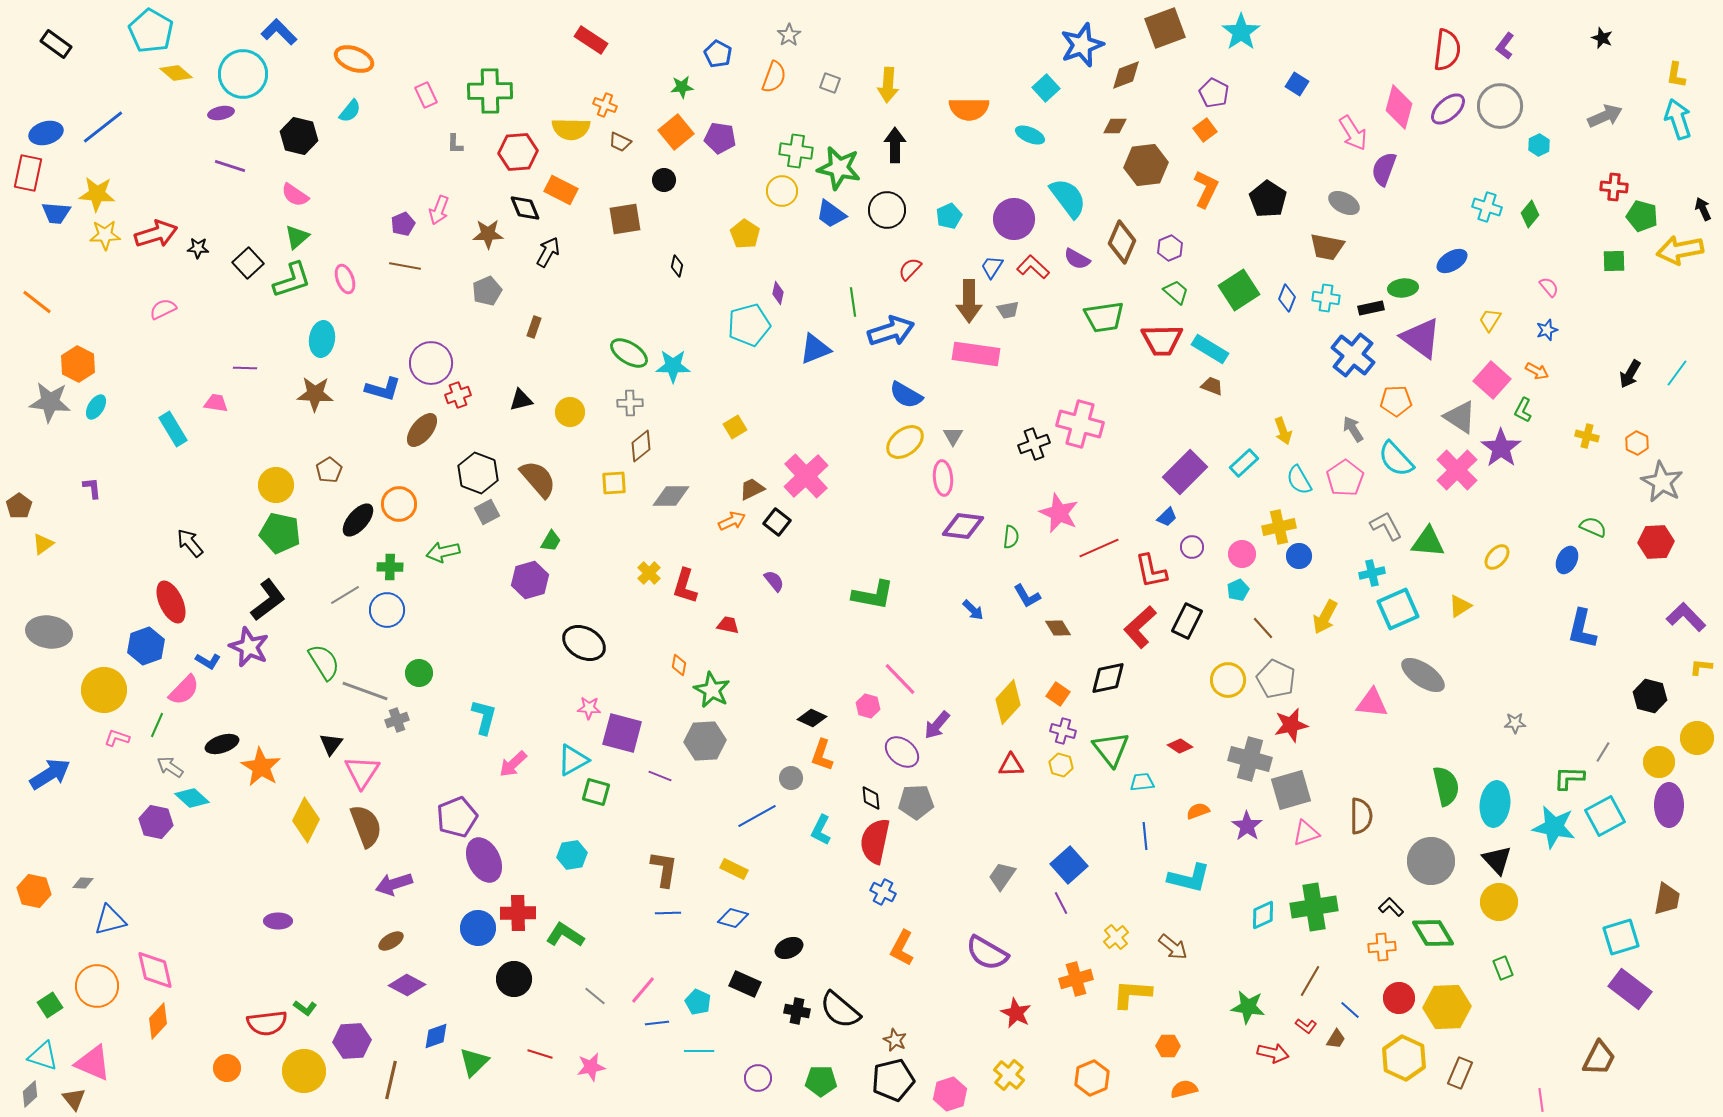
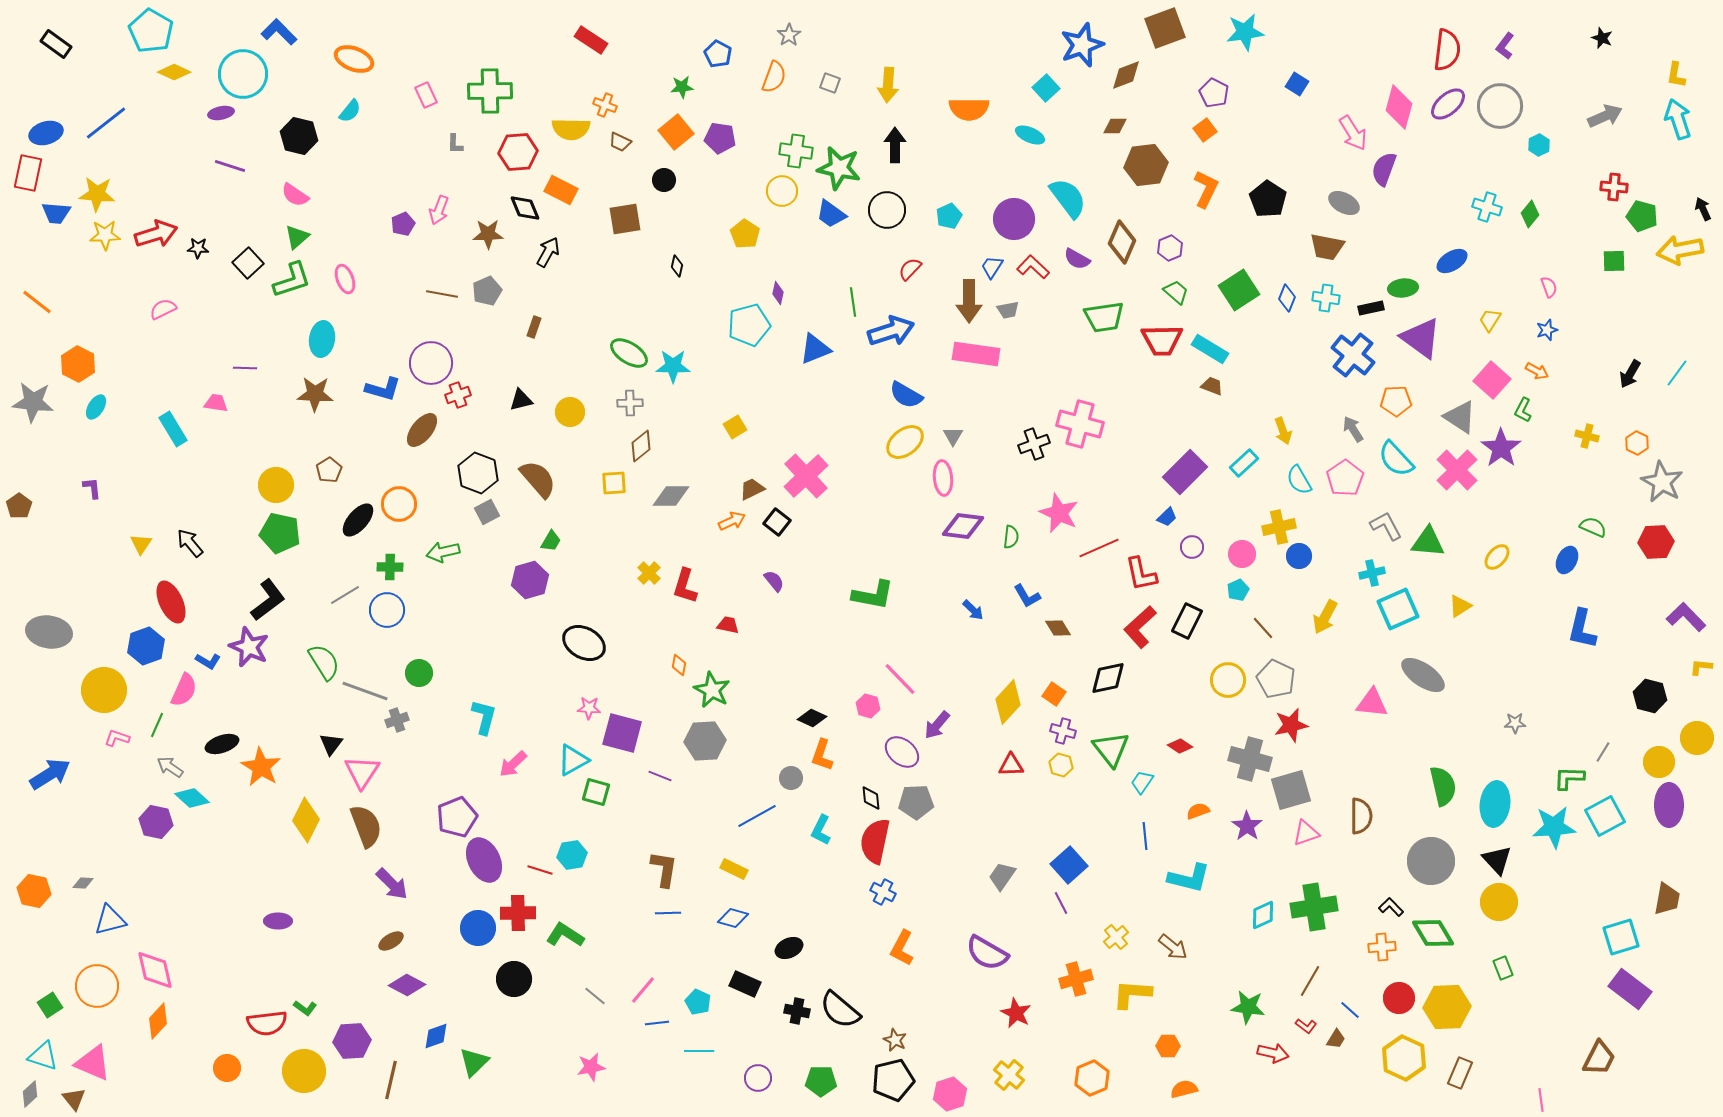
cyan star at (1241, 32): moved 4 px right; rotated 27 degrees clockwise
yellow diamond at (176, 73): moved 2 px left, 1 px up; rotated 16 degrees counterclockwise
purple ellipse at (1448, 109): moved 5 px up
blue line at (103, 127): moved 3 px right, 4 px up
brown line at (405, 266): moved 37 px right, 28 px down
pink semicircle at (1549, 287): rotated 20 degrees clockwise
gray star at (50, 402): moved 17 px left
yellow triangle at (43, 544): moved 98 px right; rotated 20 degrees counterclockwise
red L-shape at (1151, 571): moved 10 px left, 3 px down
pink semicircle at (184, 690): rotated 20 degrees counterclockwise
orange square at (1058, 694): moved 4 px left
cyan trapezoid at (1142, 782): rotated 50 degrees counterclockwise
green semicircle at (1446, 786): moved 3 px left
cyan star at (1554, 827): rotated 15 degrees counterclockwise
purple arrow at (394, 884): moved 2 px left; rotated 117 degrees counterclockwise
red line at (540, 1054): moved 184 px up
